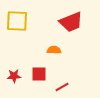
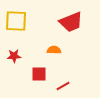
yellow square: moved 1 px left
red star: moved 20 px up
red line: moved 1 px right, 1 px up
